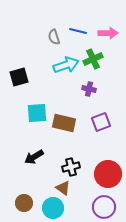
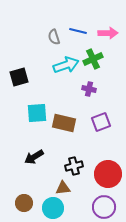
black cross: moved 3 px right, 1 px up
brown triangle: rotated 42 degrees counterclockwise
